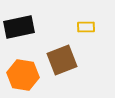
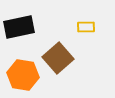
brown square: moved 4 px left, 2 px up; rotated 20 degrees counterclockwise
